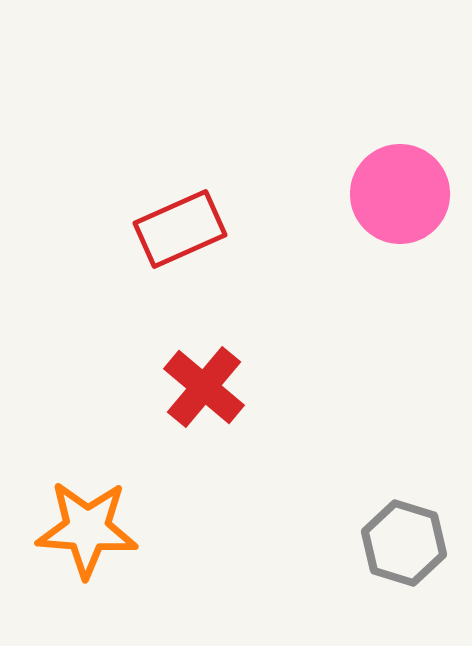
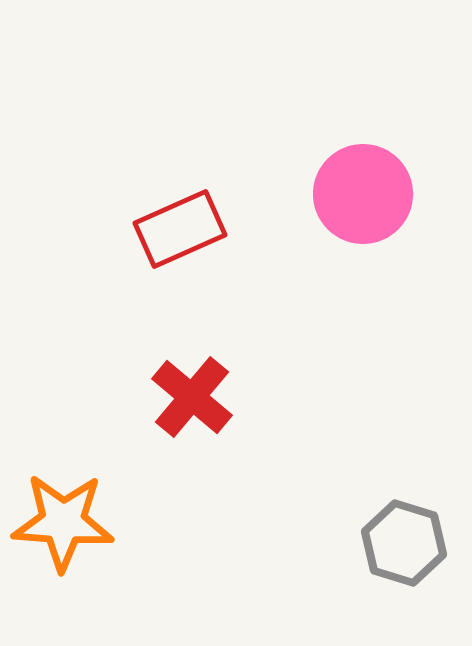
pink circle: moved 37 px left
red cross: moved 12 px left, 10 px down
orange star: moved 24 px left, 7 px up
